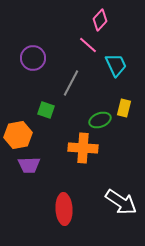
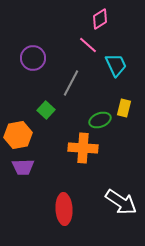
pink diamond: moved 1 px up; rotated 15 degrees clockwise
green square: rotated 24 degrees clockwise
purple trapezoid: moved 6 px left, 2 px down
